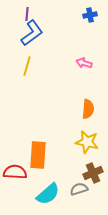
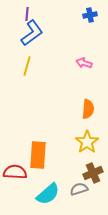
yellow star: rotated 25 degrees clockwise
